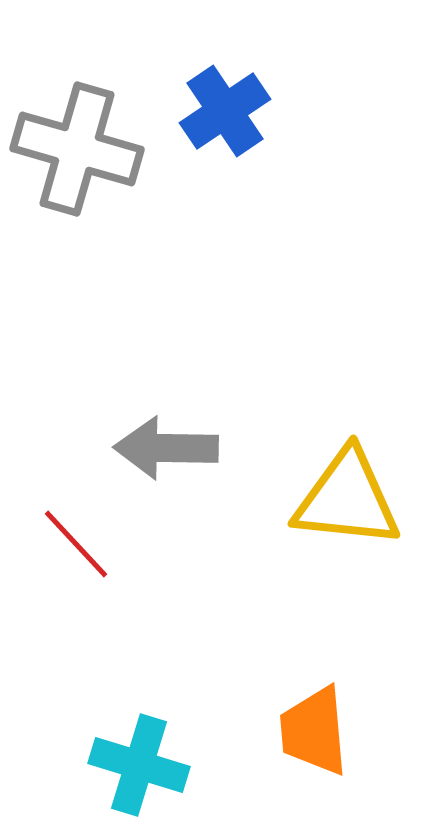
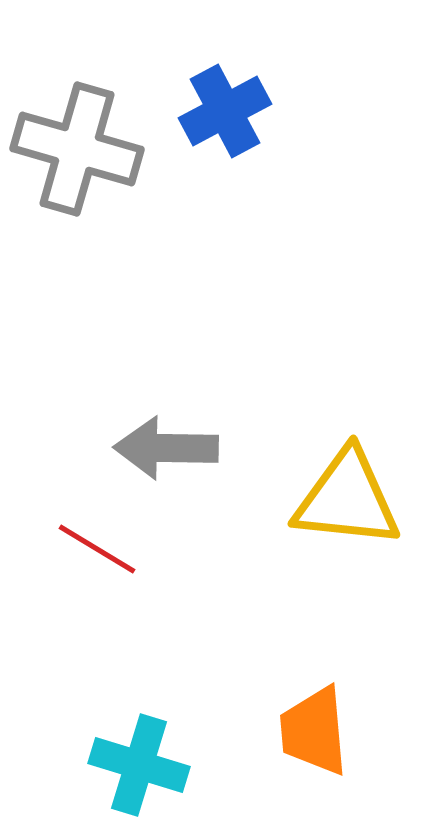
blue cross: rotated 6 degrees clockwise
red line: moved 21 px right, 5 px down; rotated 16 degrees counterclockwise
